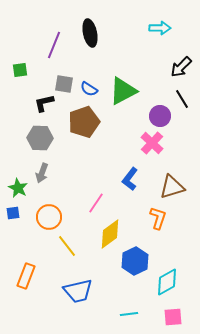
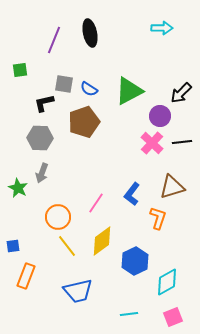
cyan arrow: moved 2 px right
purple line: moved 5 px up
black arrow: moved 26 px down
green triangle: moved 6 px right
black line: moved 43 px down; rotated 66 degrees counterclockwise
blue L-shape: moved 2 px right, 15 px down
blue square: moved 33 px down
orange circle: moved 9 px right
yellow diamond: moved 8 px left, 7 px down
pink square: rotated 18 degrees counterclockwise
